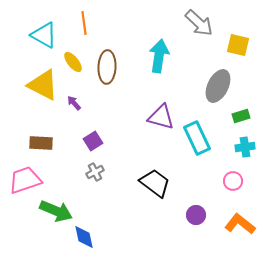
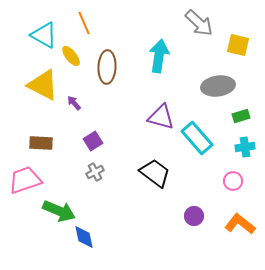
orange line: rotated 15 degrees counterclockwise
yellow ellipse: moved 2 px left, 6 px up
gray ellipse: rotated 56 degrees clockwise
cyan rectangle: rotated 16 degrees counterclockwise
black trapezoid: moved 10 px up
green arrow: moved 3 px right
purple circle: moved 2 px left, 1 px down
